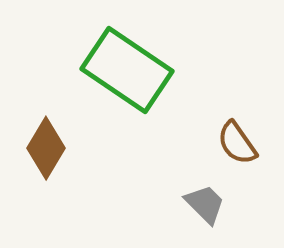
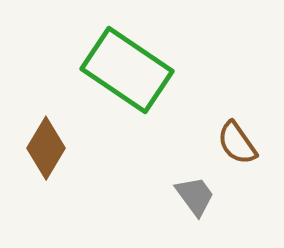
gray trapezoid: moved 10 px left, 8 px up; rotated 9 degrees clockwise
